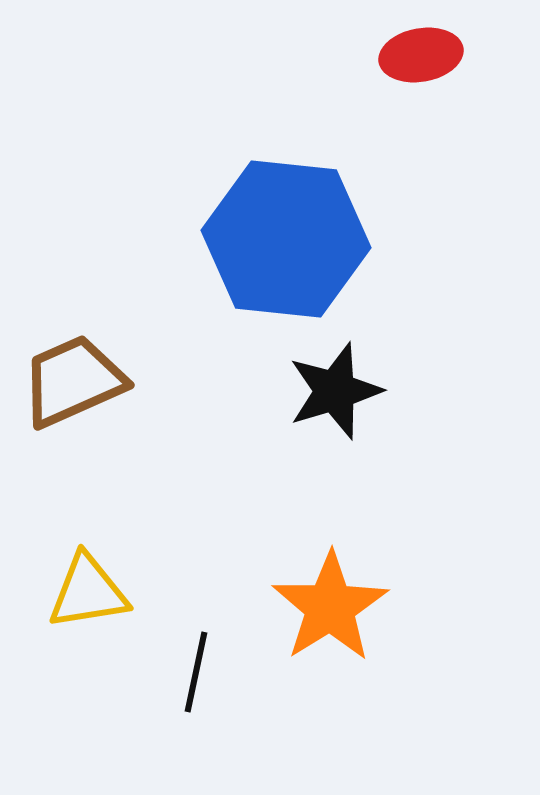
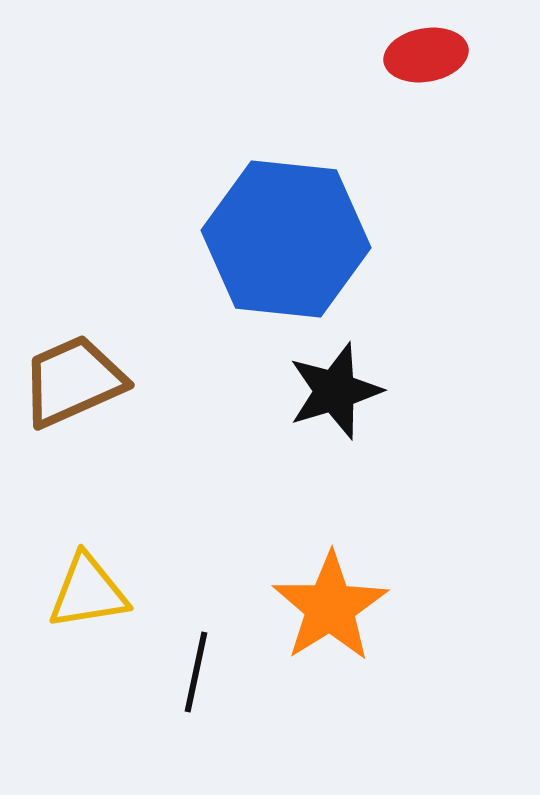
red ellipse: moved 5 px right
